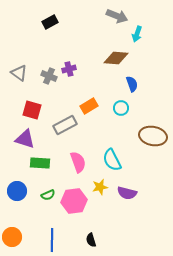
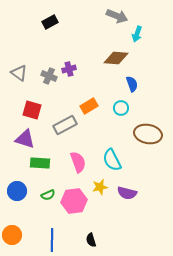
brown ellipse: moved 5 px left, 2 px up
orange circle: moved 2 px up
